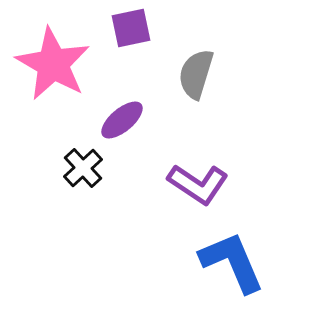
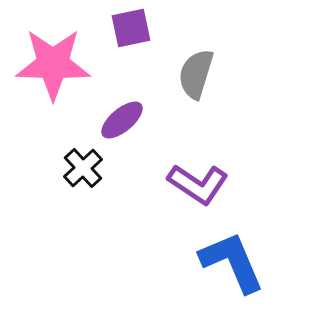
pink star: rotated 28 degrees counterclockwise
